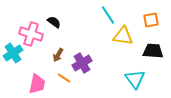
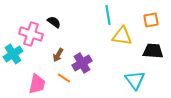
cyan line: rotated 24 degrees clockwise
yellow triangle: moved 1 px left
cyan cross: moved 1 px down
cyan triangle: moved 1 px down
